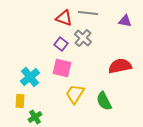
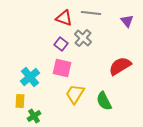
gray line: moved 3 px right
purple triangle: moved 2 px right; rotated 40 degrees clockwise
red semicircle: rotated 20 degrees counterclockwise
green cross: moved 1 px left, 1 px up
